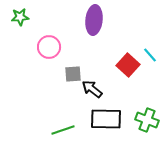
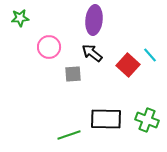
green star: moved 1 px down
black arrow: moved 36 px up
green line: moved 6 px right, 5 px down
